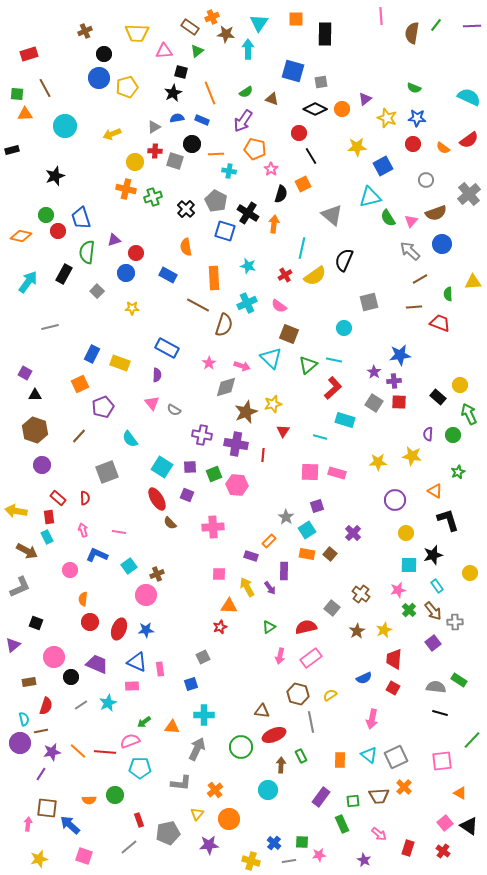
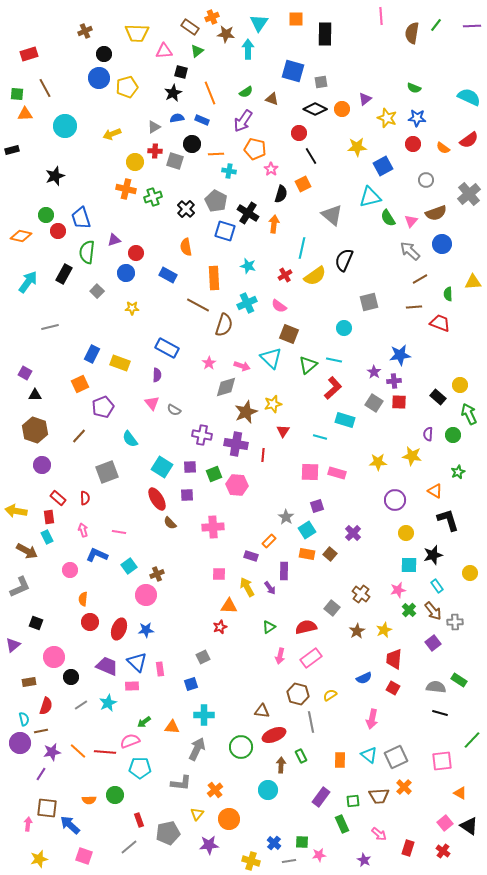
purple square at (187, 495): rotated 24 degrees counterclockwise
blue triangle at (137, 662): rotated 20 degrees clockwise
purple trapezoid at (97, 664): moved 10 px right, 2 px down
